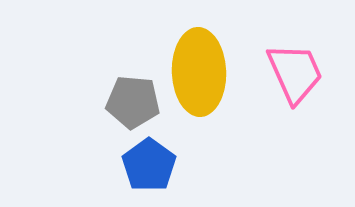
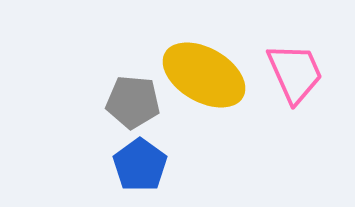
yellow ellipse: moved 5 px right, 3 px down; rotated 58 degrees counterclockwise
blue pentagon: moved 9 px left
